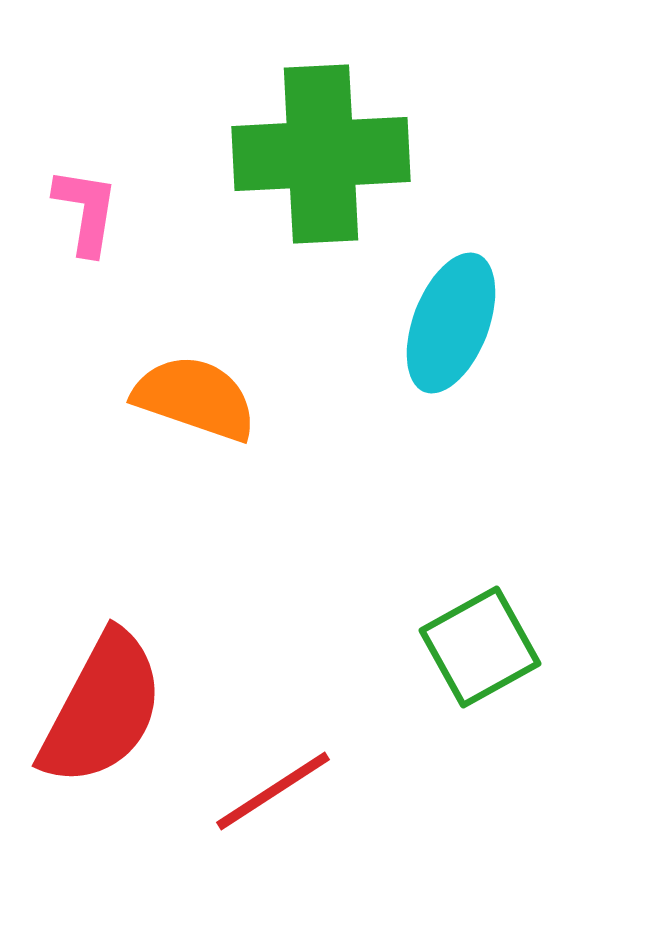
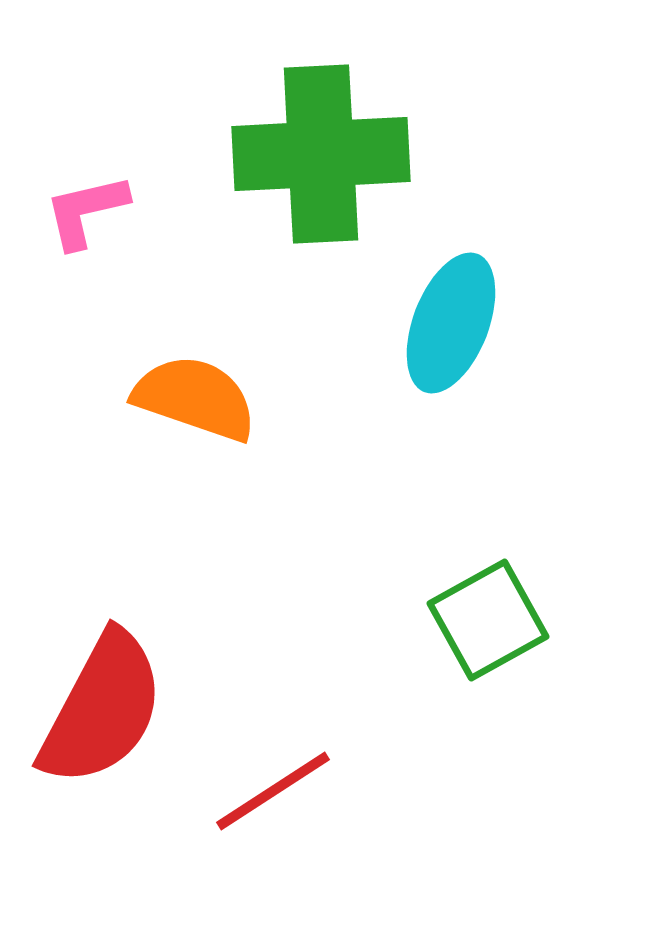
pink L-shape: rotated 112 degrees counterclockwise
green square: moved 8 px right, 27 px up
